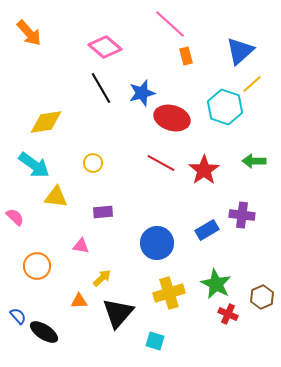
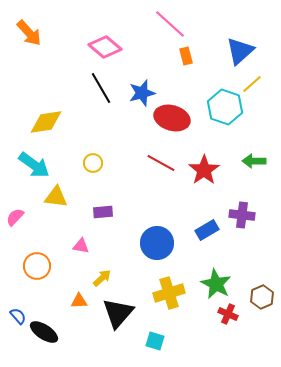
pink semicircle: rotated 90 degrees counterclockwise
